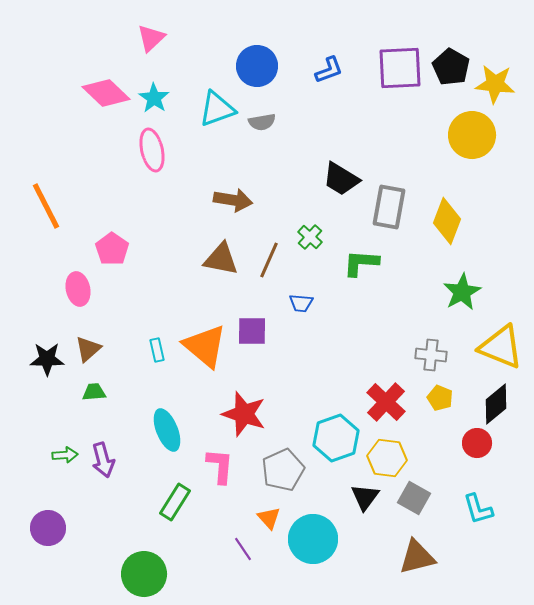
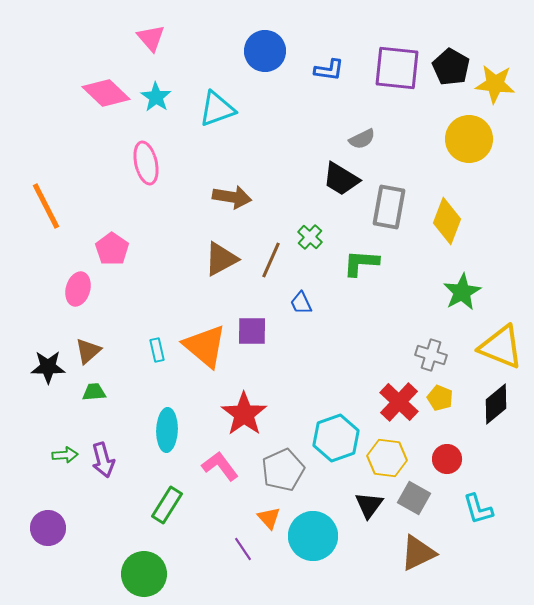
pink triangle at (151, 38): rotated 28 degrees counterclockwise
blue circle at (257, 66): moved 8 px right, 15 px up
purple square at (400, 68): moved 3 px left; rotated 9 degrees clockwise
blue L-shape at (329, 70): rotated 28 degrees clockwise
cyan star at (154, 98): moved 2 px right, 1 px up
gray semicircle at (262, 122): moved 100 px right, 17 px down; rotated 16 degrees counterclockwise
yellow circle at (472, 135): moved 3 px left, 4 px down
pink ellipse at (152, 150): moved 6 px left, 13 px down
brown arrow at (233, 200): moved 1 px left, 3 px up
brown triangle at (221, 259): rotated 39 degrees counterclockwise
brown line at (269, 260): moved 2 px right
pink ellipse at (78, 289): rotated 28 degrees clockwise
blue trapezoid at (301, 303): rotated 60 degrees clockwise
brown triangle at (88, 349): moved 2 px down
gray cross at (431, 355): rotated 12 degrees clockwise
black star at (47, 359): moved 1 px right, 8 px down
red cross at (386, 402): moved 13 px right
red star at (244, 414): rotated 18 degrees clockwise
cyan ellipse at (167, 430): rotated 24 degrees clockwise
red circle at (477, 443): moved 30 px left, 16 px down
pink L-shape at (220, 466): rotated 42 degrees counterclockwise
black triangle at (365, 497): moved 4 px right, 8 px down
green rectangle at (175, 502): moved 8 px left, 3 px down
cyan circle at (313, 539): moved 3 px up
brown triangle at (417, 557): moved 1 px right, 4 px up; rotated 12 degrees counterclockwise
